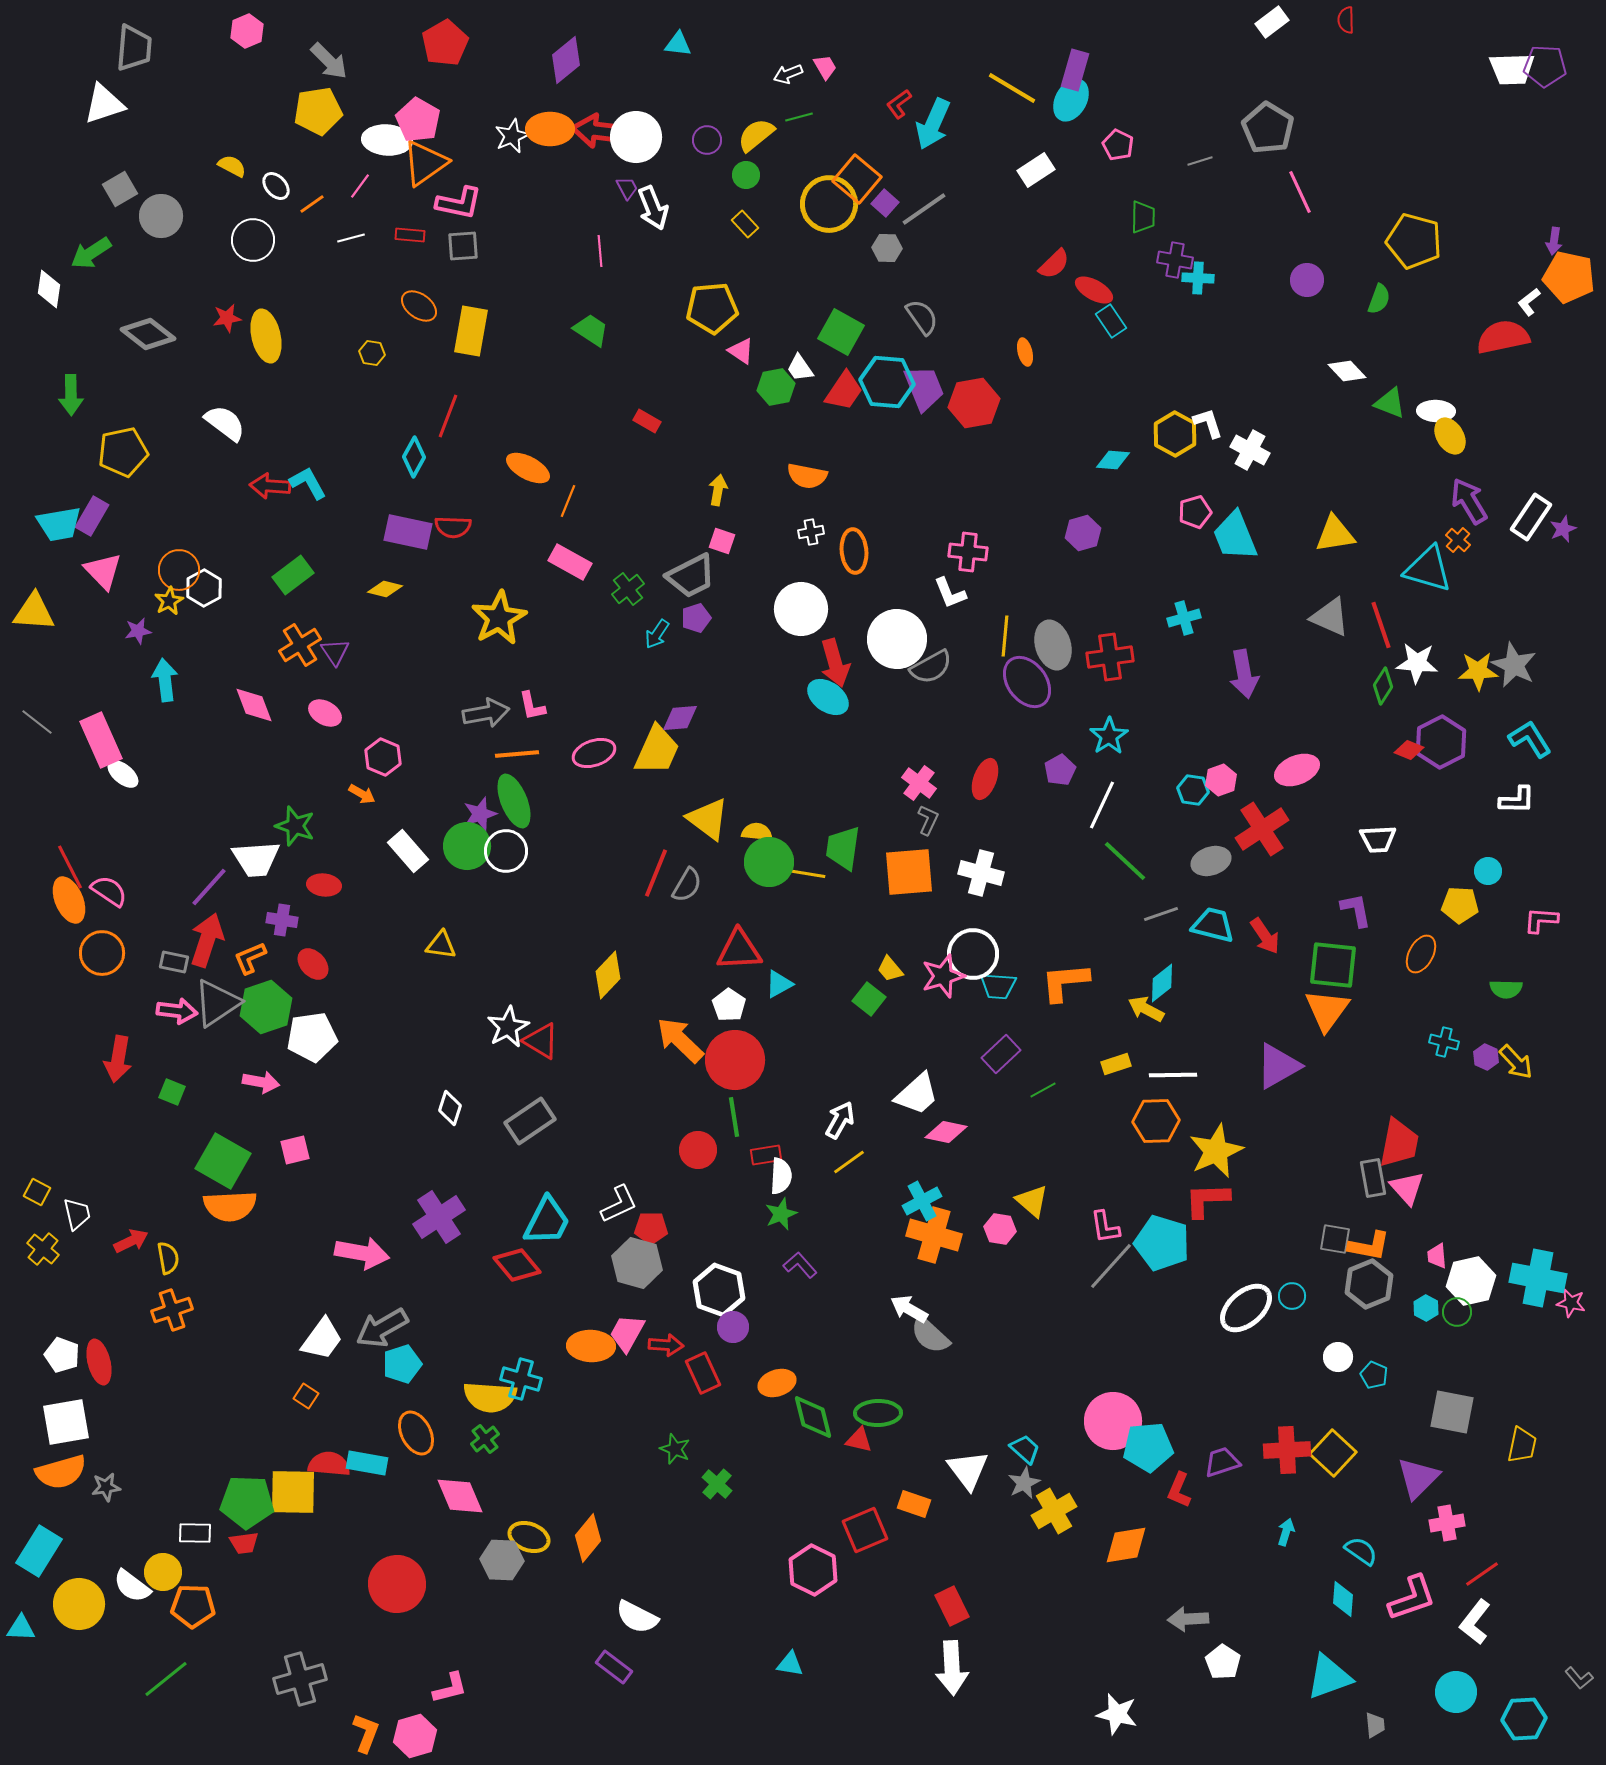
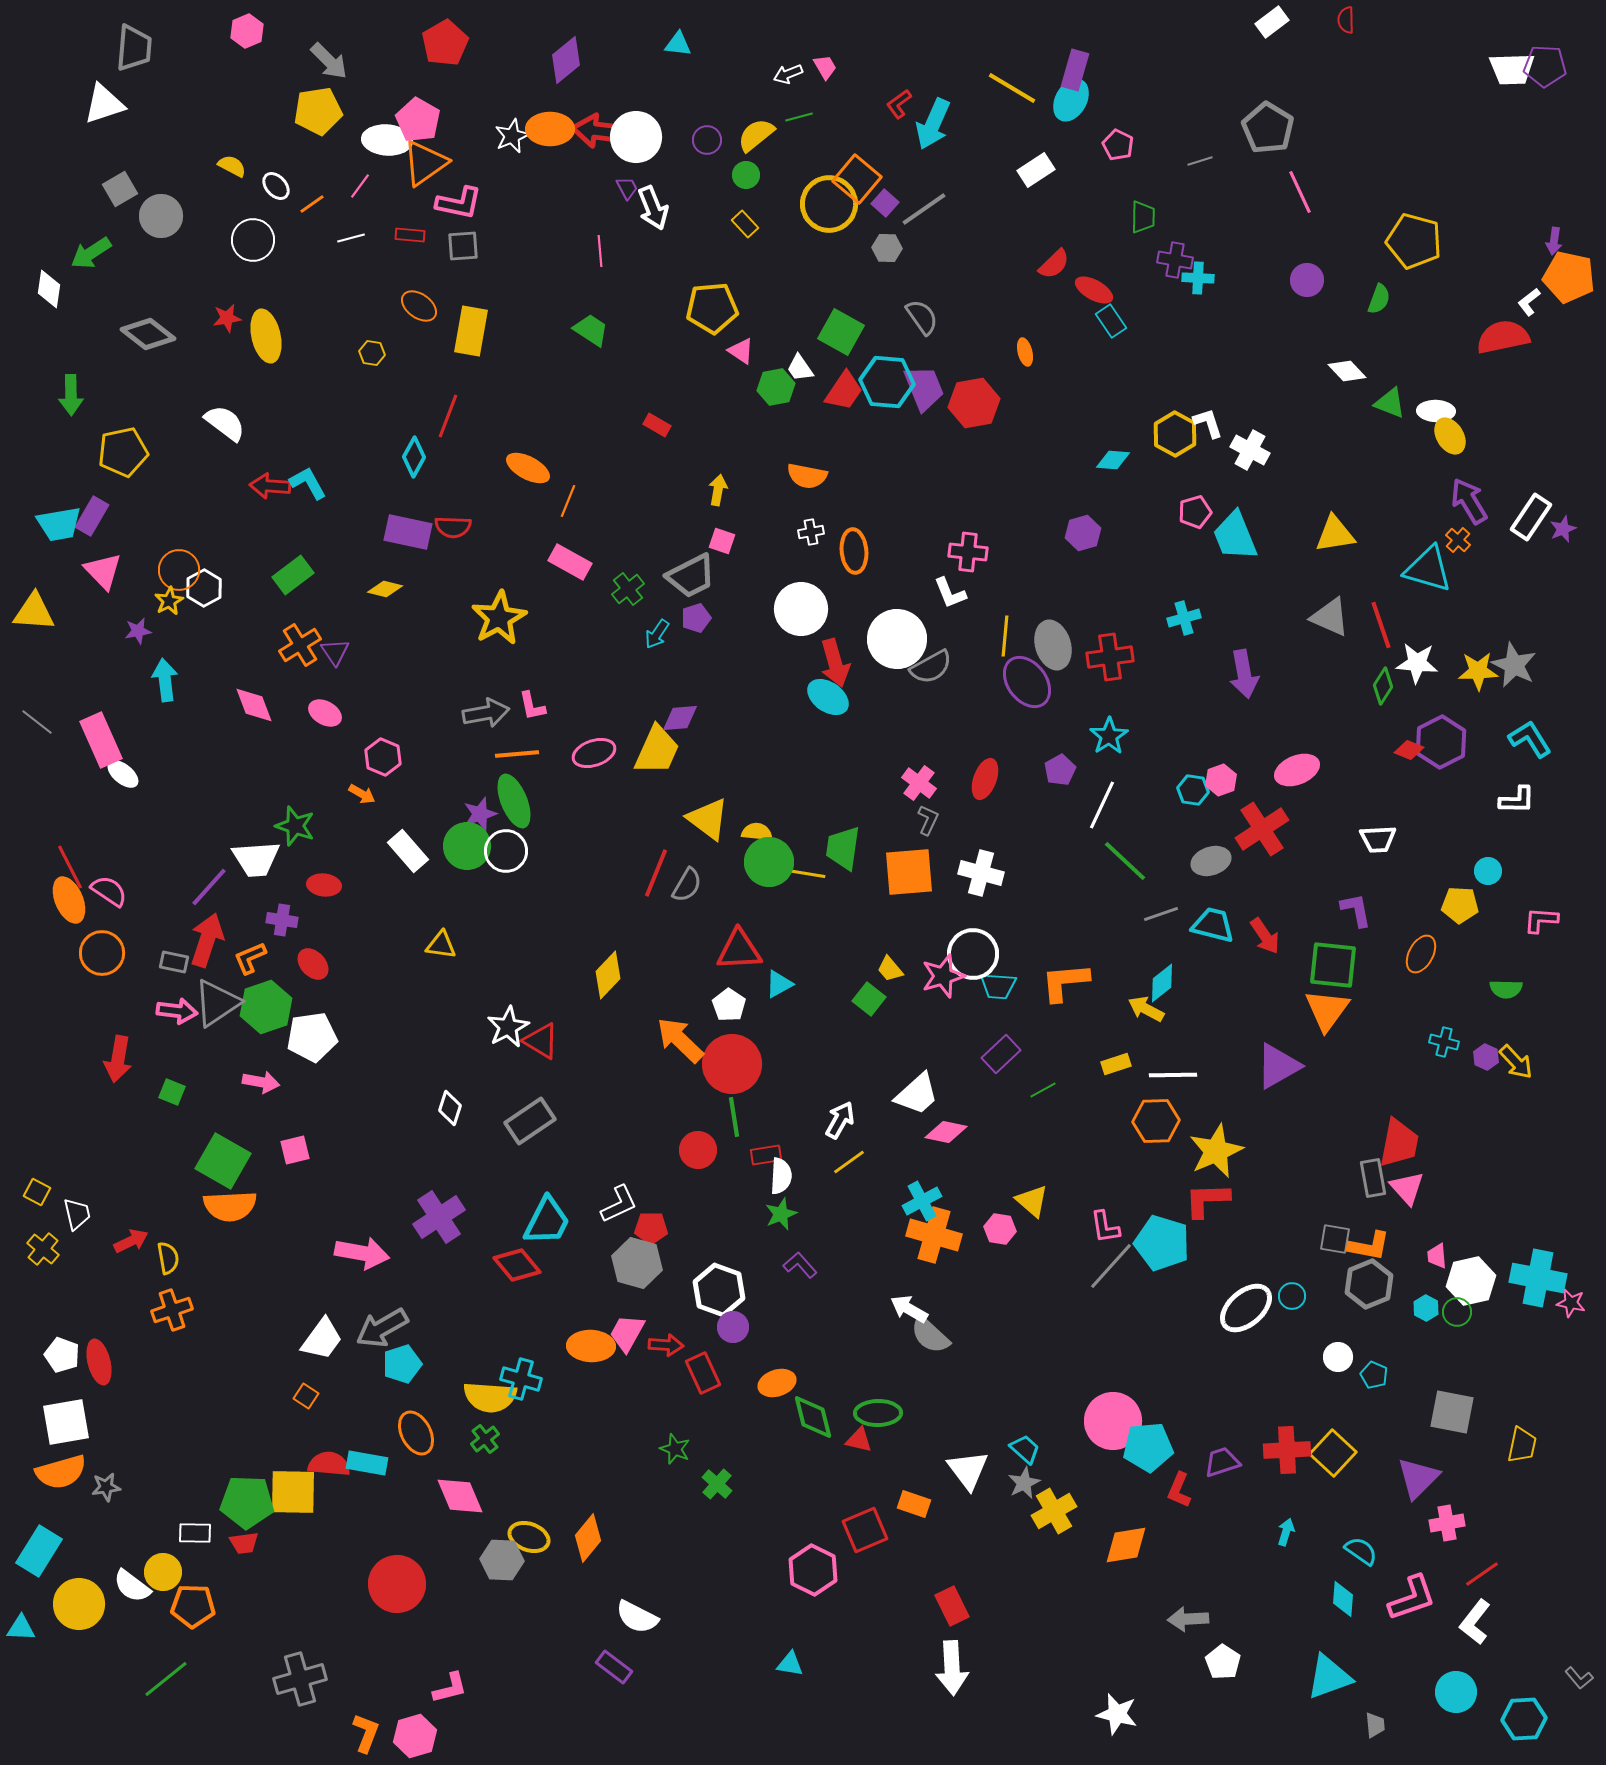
red rectangle at (647, 421): moved 10 px right, 4 px down
red circle at (735, 1060): moved 3 px left, 4 px down
